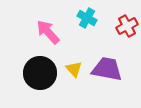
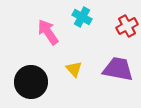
cyan cross: moved 5 px left, 1 px up
pink arrow: rotated 8 degrees clockwise
purple trapezoid: moved 11 px right
black circle: moved 9 px left, 9 px down
